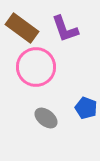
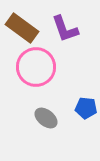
blue pentagon: rotated 15 degrees counterclockwise
